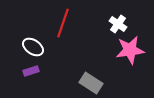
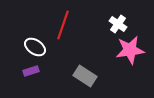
red line: moved 2 px down
white ellipse: moved 2 px right
gray rectangle: moved 6 px left, 7 px up
